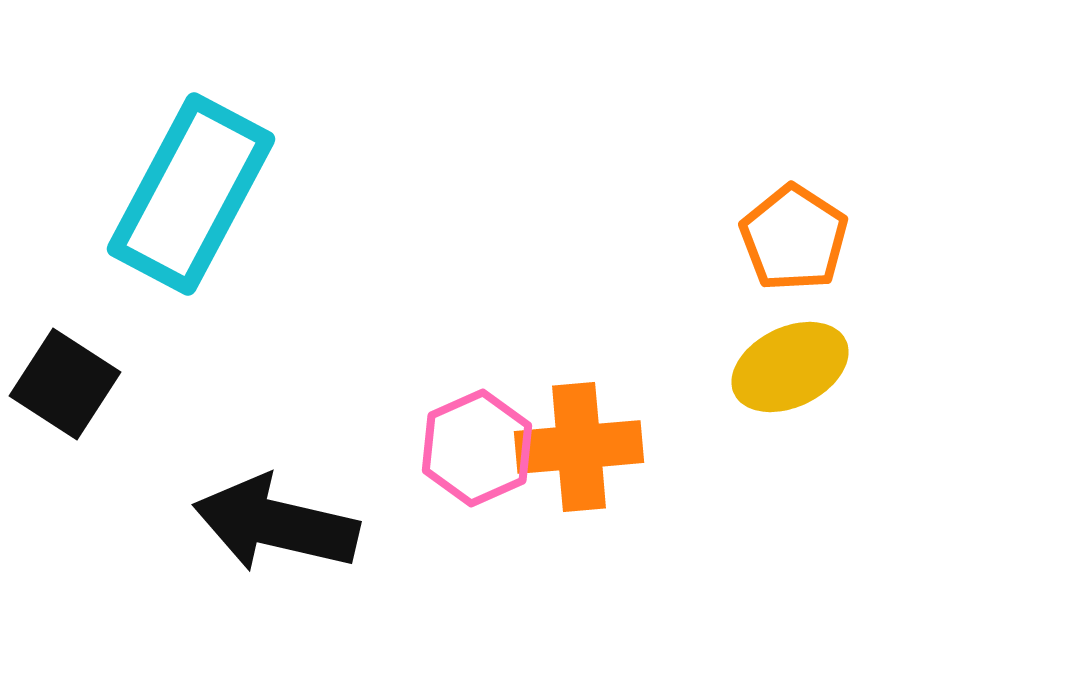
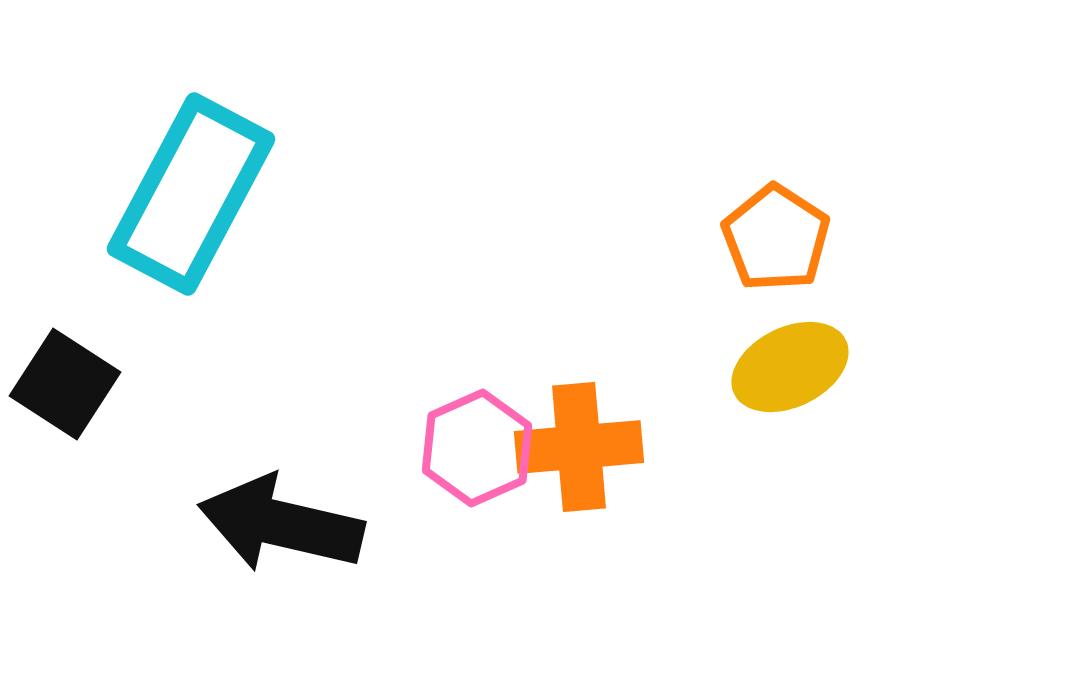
orange pentagon: moved 18 px left
black arrow: moved 5 px right
